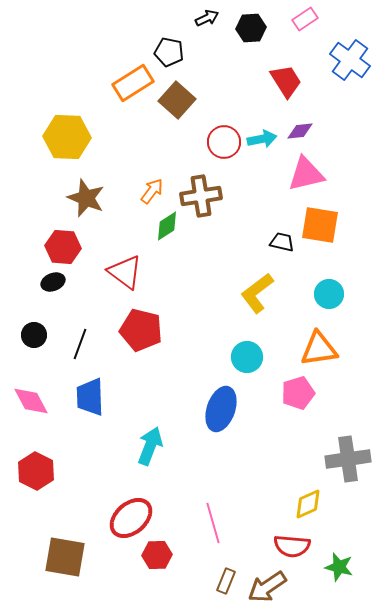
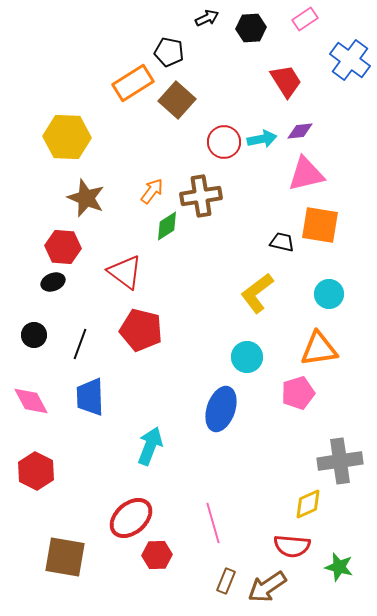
gray cross at (348, 459): moved 8 px left, 2 px down
